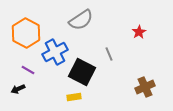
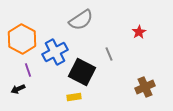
orange hexagon: moved 4 px left, 6 px down
purple line: rotated 40 degrees clockwise
